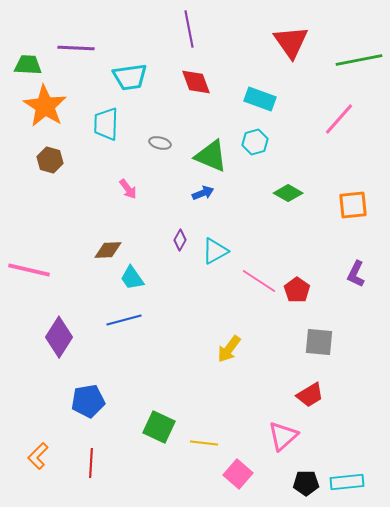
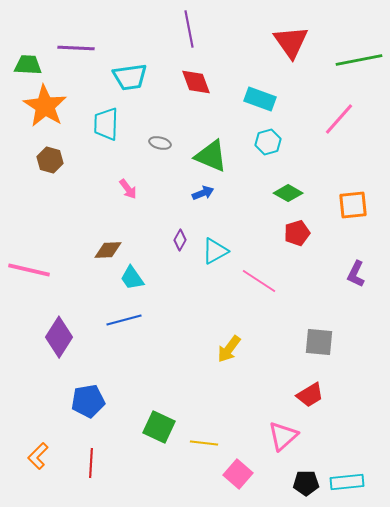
cyan hexagon at (255, 142): moved 13 px right
red pentagon at (297, 290): moved 57 px up; rotated 20 degrees clockwise
